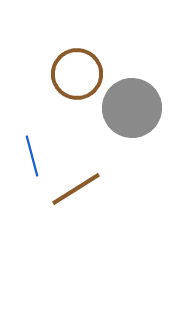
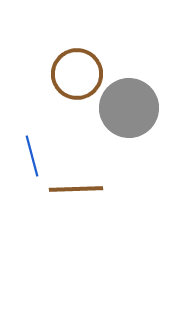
gray circle: moved 3 px left
brown line: rotated 30 degrees clockwise
